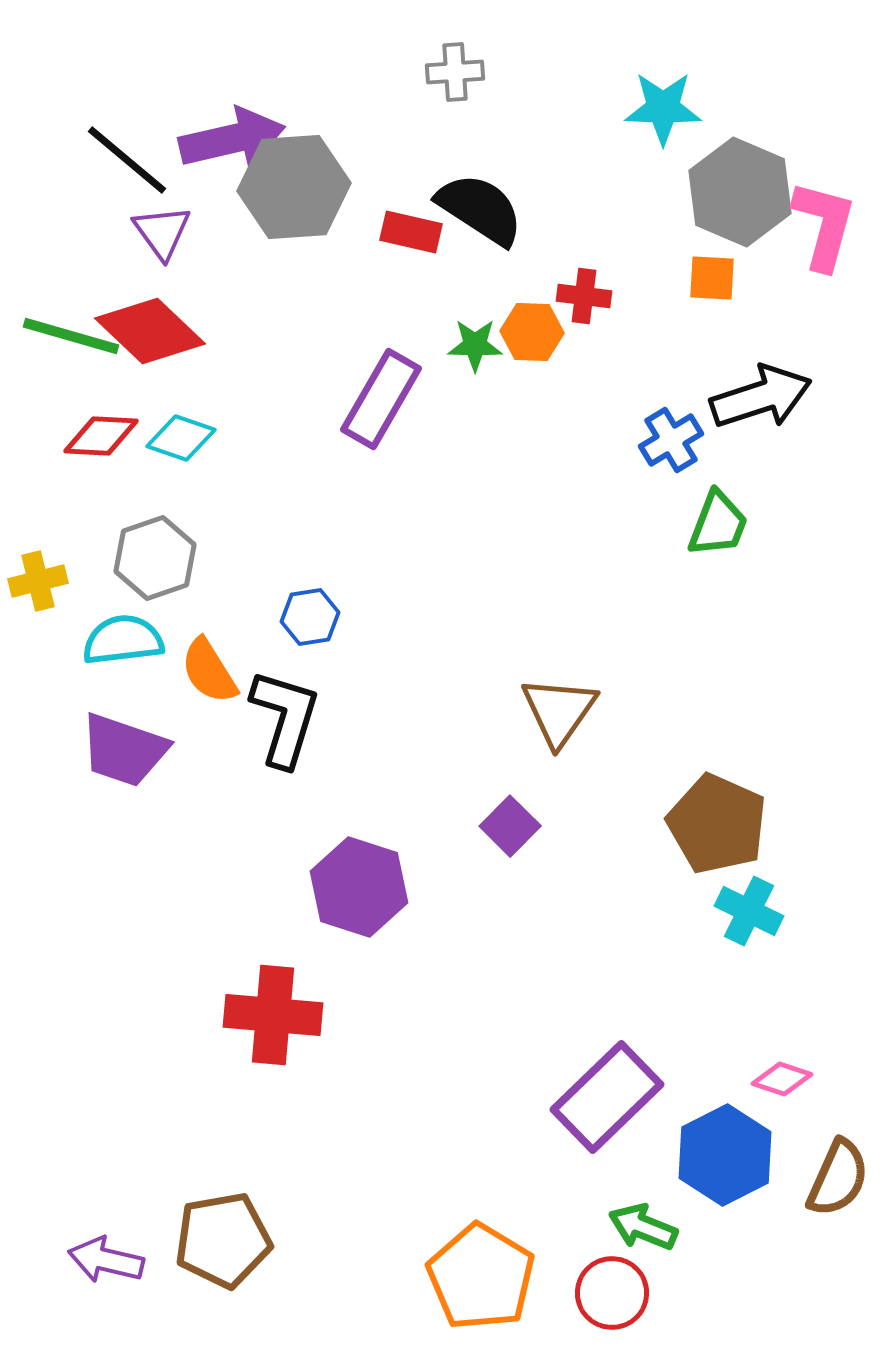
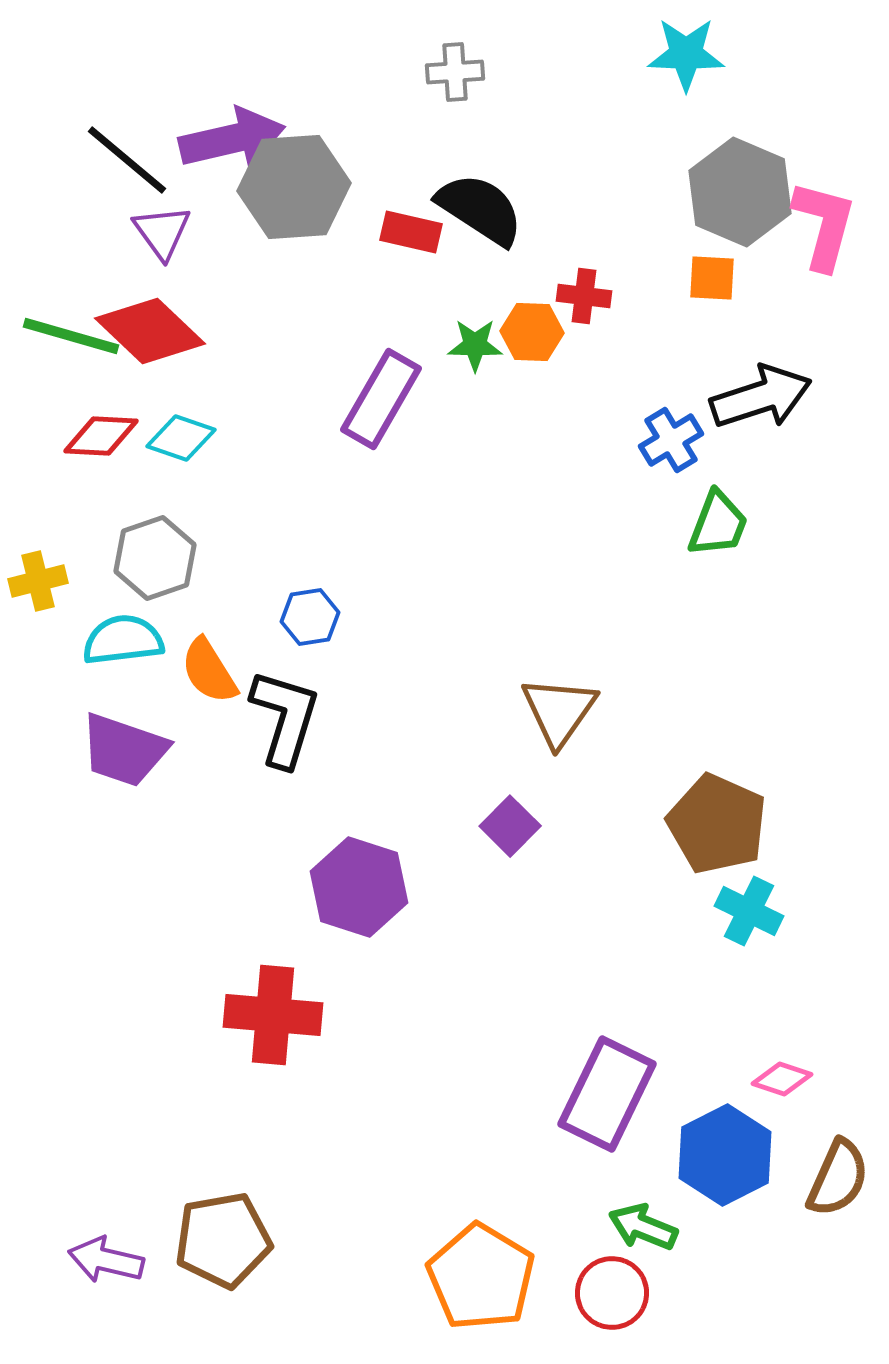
cyan star at (663, 108): moved 23 px right, 54 px up
purple rectangle at (607, 1097): moved 3 px up; rotated 20 degrees counterclockwise
